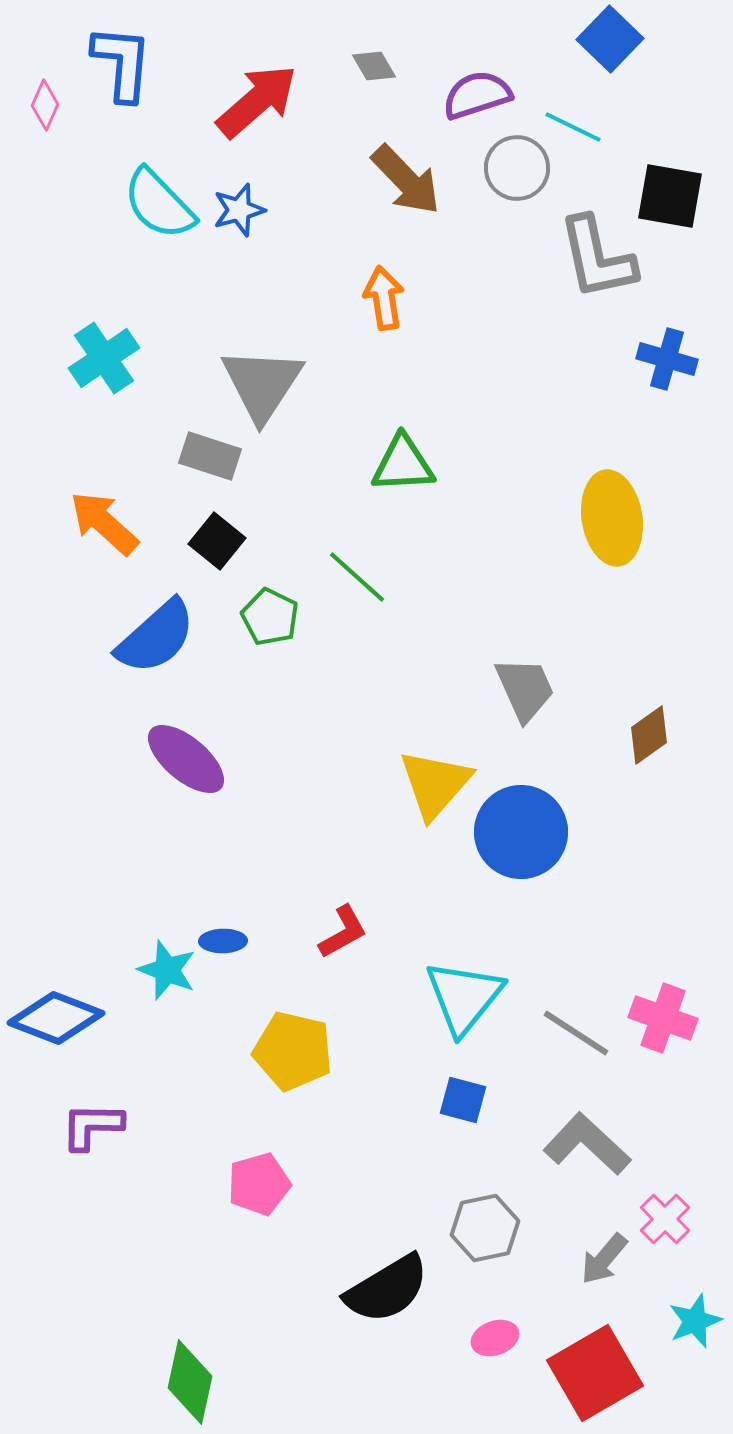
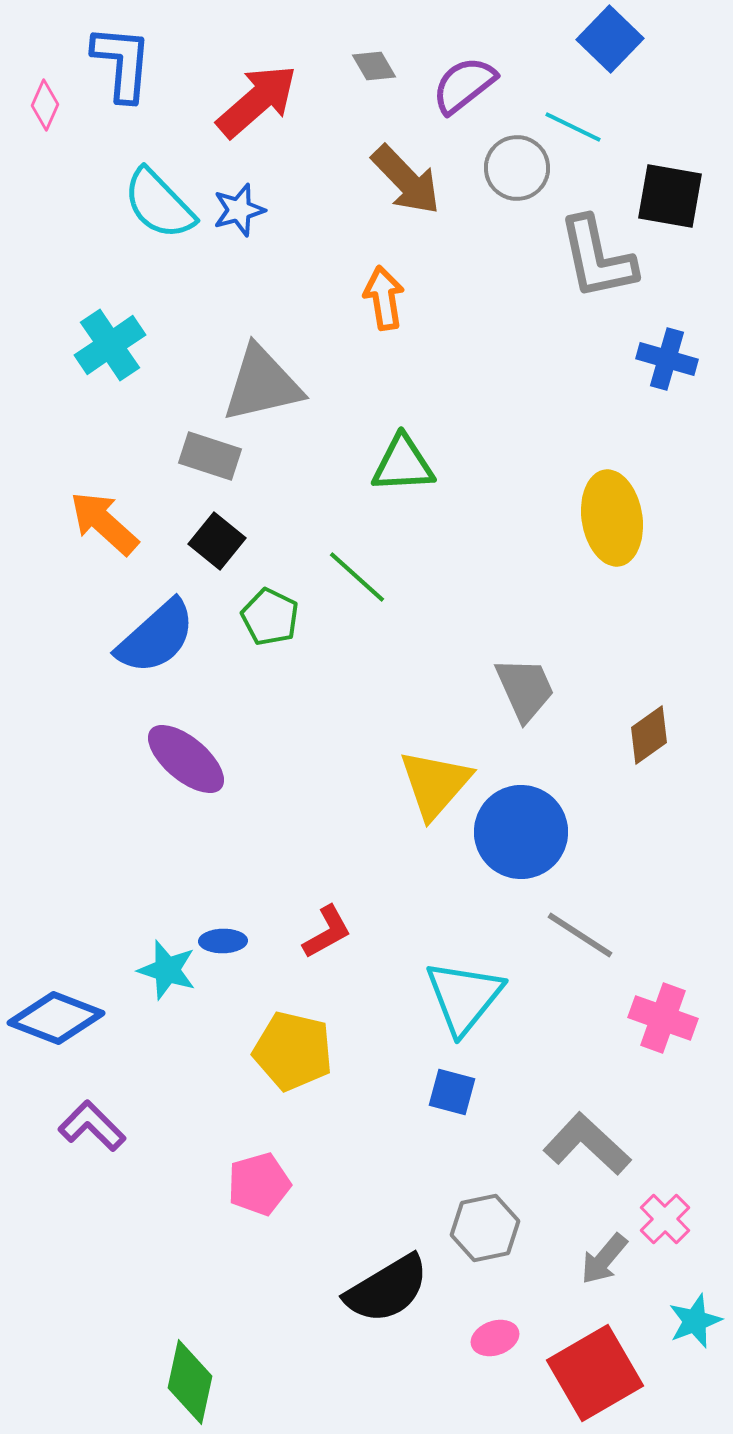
purple semicircle at (477, 95): moved 13 px left, 10 px up; rotated 20 degrees counterclockwise
cyan cross at (104, 358): moved 6 px right, 13 px up
gray triangle at (262, 384): rotated 44 degrees clockwise
red L-shape at (343, 932): moved 16 px left
cyan star at (167, 970): rotated 4 degrees counterclockwise
gray line at (576, 1033): moved 4 px right, 98 px up
blue square at (463, 1100): moved 11 px left, 8 px up
purple L-shape at (92, 1126): rotated 44 degrees clockwise
